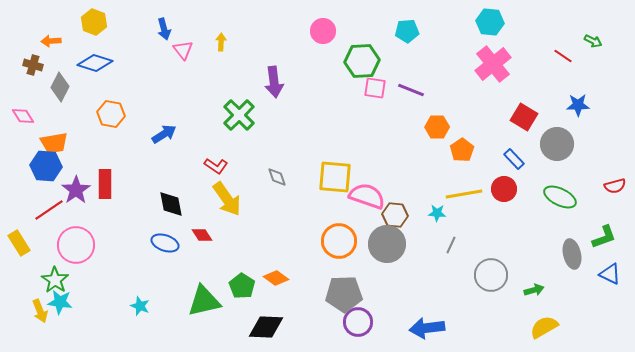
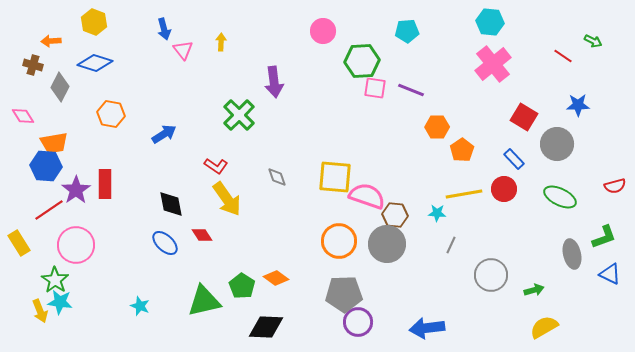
blue ellipse at (165, 243): rotated 24 degrees clockwise
